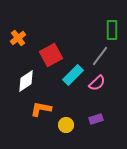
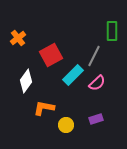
green rectangle: moved 1 px down
gray line: moved 6 px left; rotated 10 degrees counterclockwise
white diamond: rotated 20 degrees counterclockwise
orange L-shape: moved 3 px right, 1 px up
